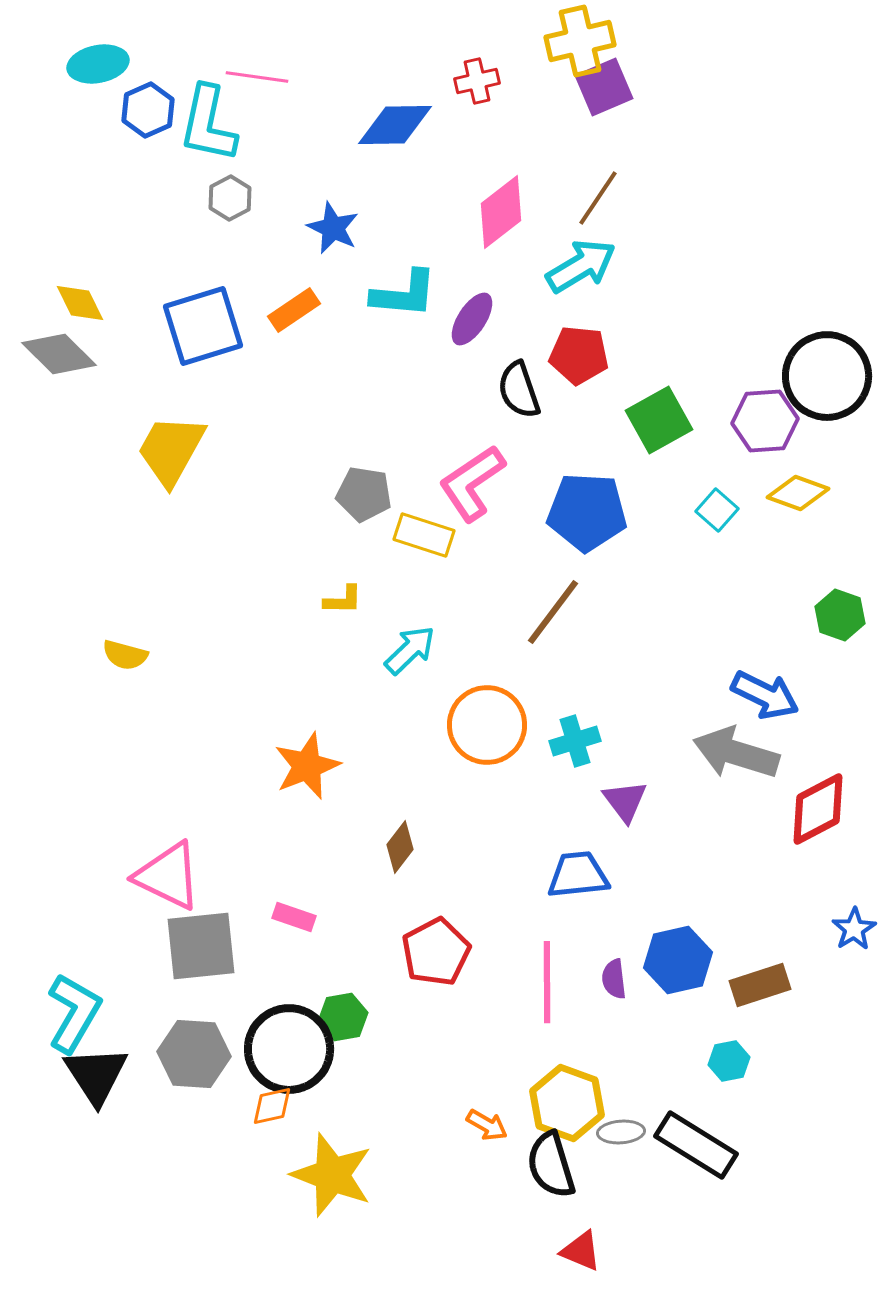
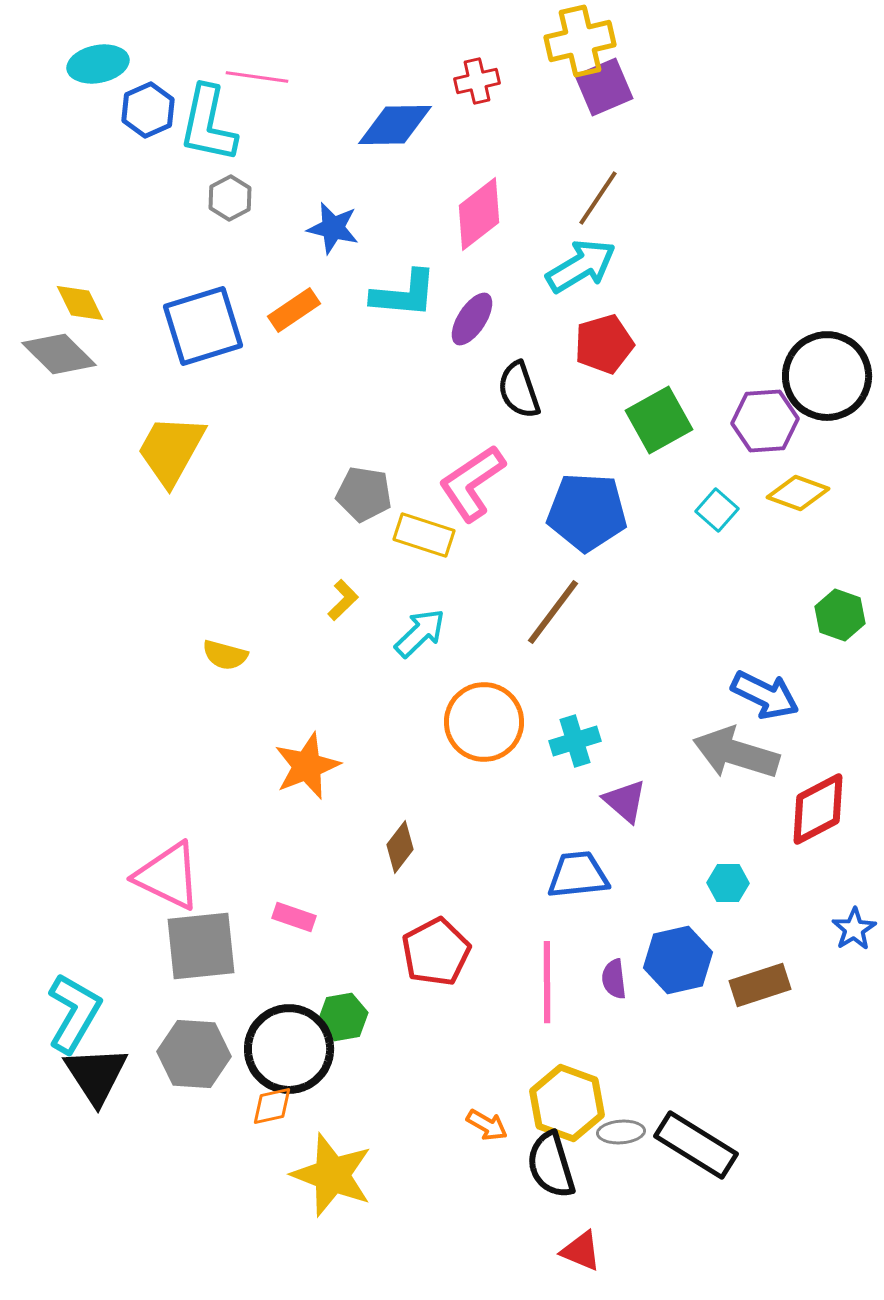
pink diamond at (501, 212): moved 22 px left, 2 px down
blue star at (333, 228): rotated 12 degrees counterclockwise
red pentagon at (579, 355): moved 25 px right, 11 px up; rotated 22 degrees counterclockwise
yellow L-shape at (343, 600): rotated 45 degrees counterclockwise
cyan arrow at (410, 650): moved 10 px right, 17 px up
yellow semicircle at (125, 655): moved 100 px right
orange circle at (487, 725): moved 3 px left, 3 px up
purple triangle at (625, 801): rotated 12 degrees counterclockwise
cyan hexagon at (729, 1061): moved 1 px left, 178 px up; rotated 12 degrees clockwise
